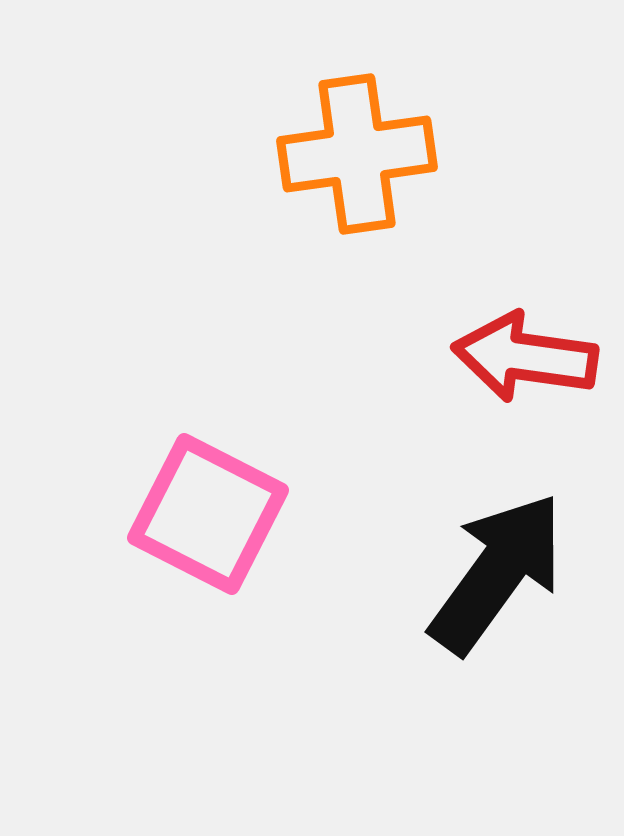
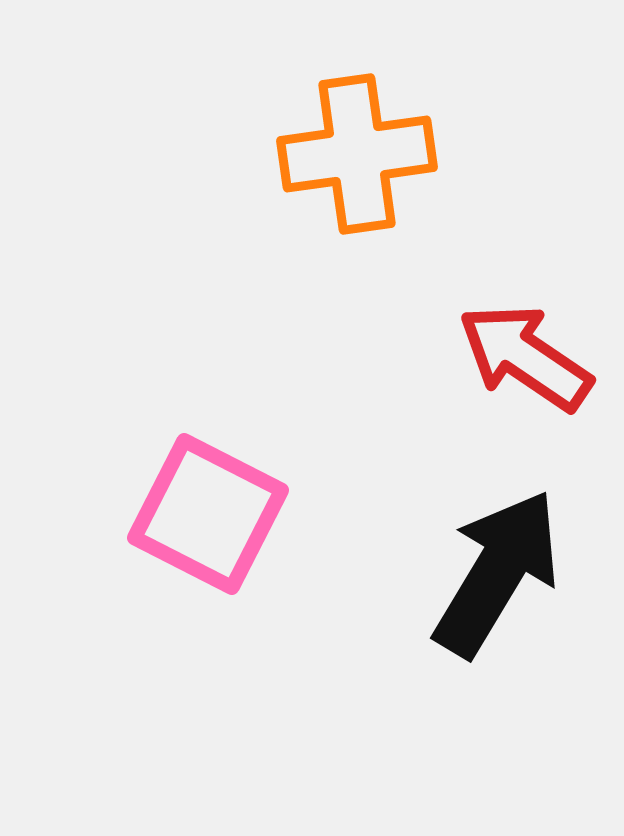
red arrow: rotated 26 degrees clockwise
black arrow: rotated 5 degrees counterclockwise
